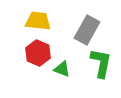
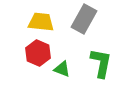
yellow trapezoid: moved 3 px right, 1 px down
gray rectangle: moved 3 px left, 11 px up
